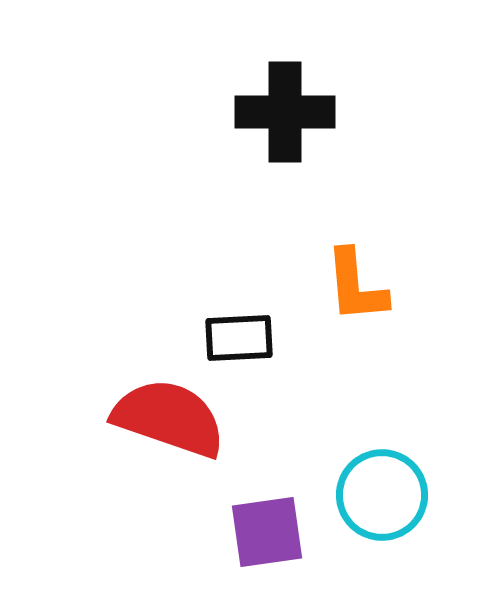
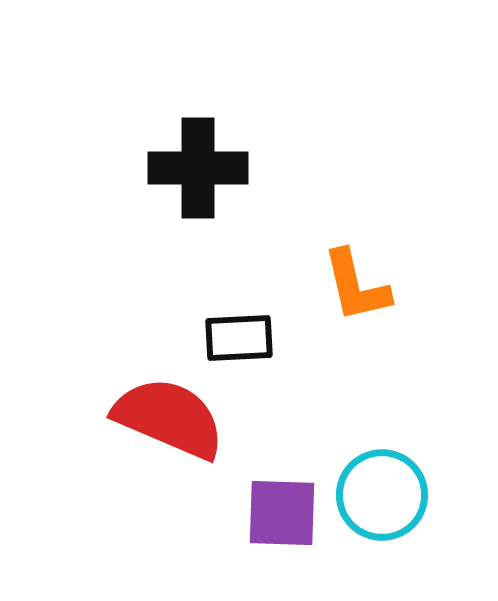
black cross: moved 87 px left, 56 px down
orange L-shape: rotated 8 degrees counterclockwise
red semicircle: rotated 4 degrees clockwise
purple square: moved 15 px right, 19 px up; rotated 10 degrees clockwise
